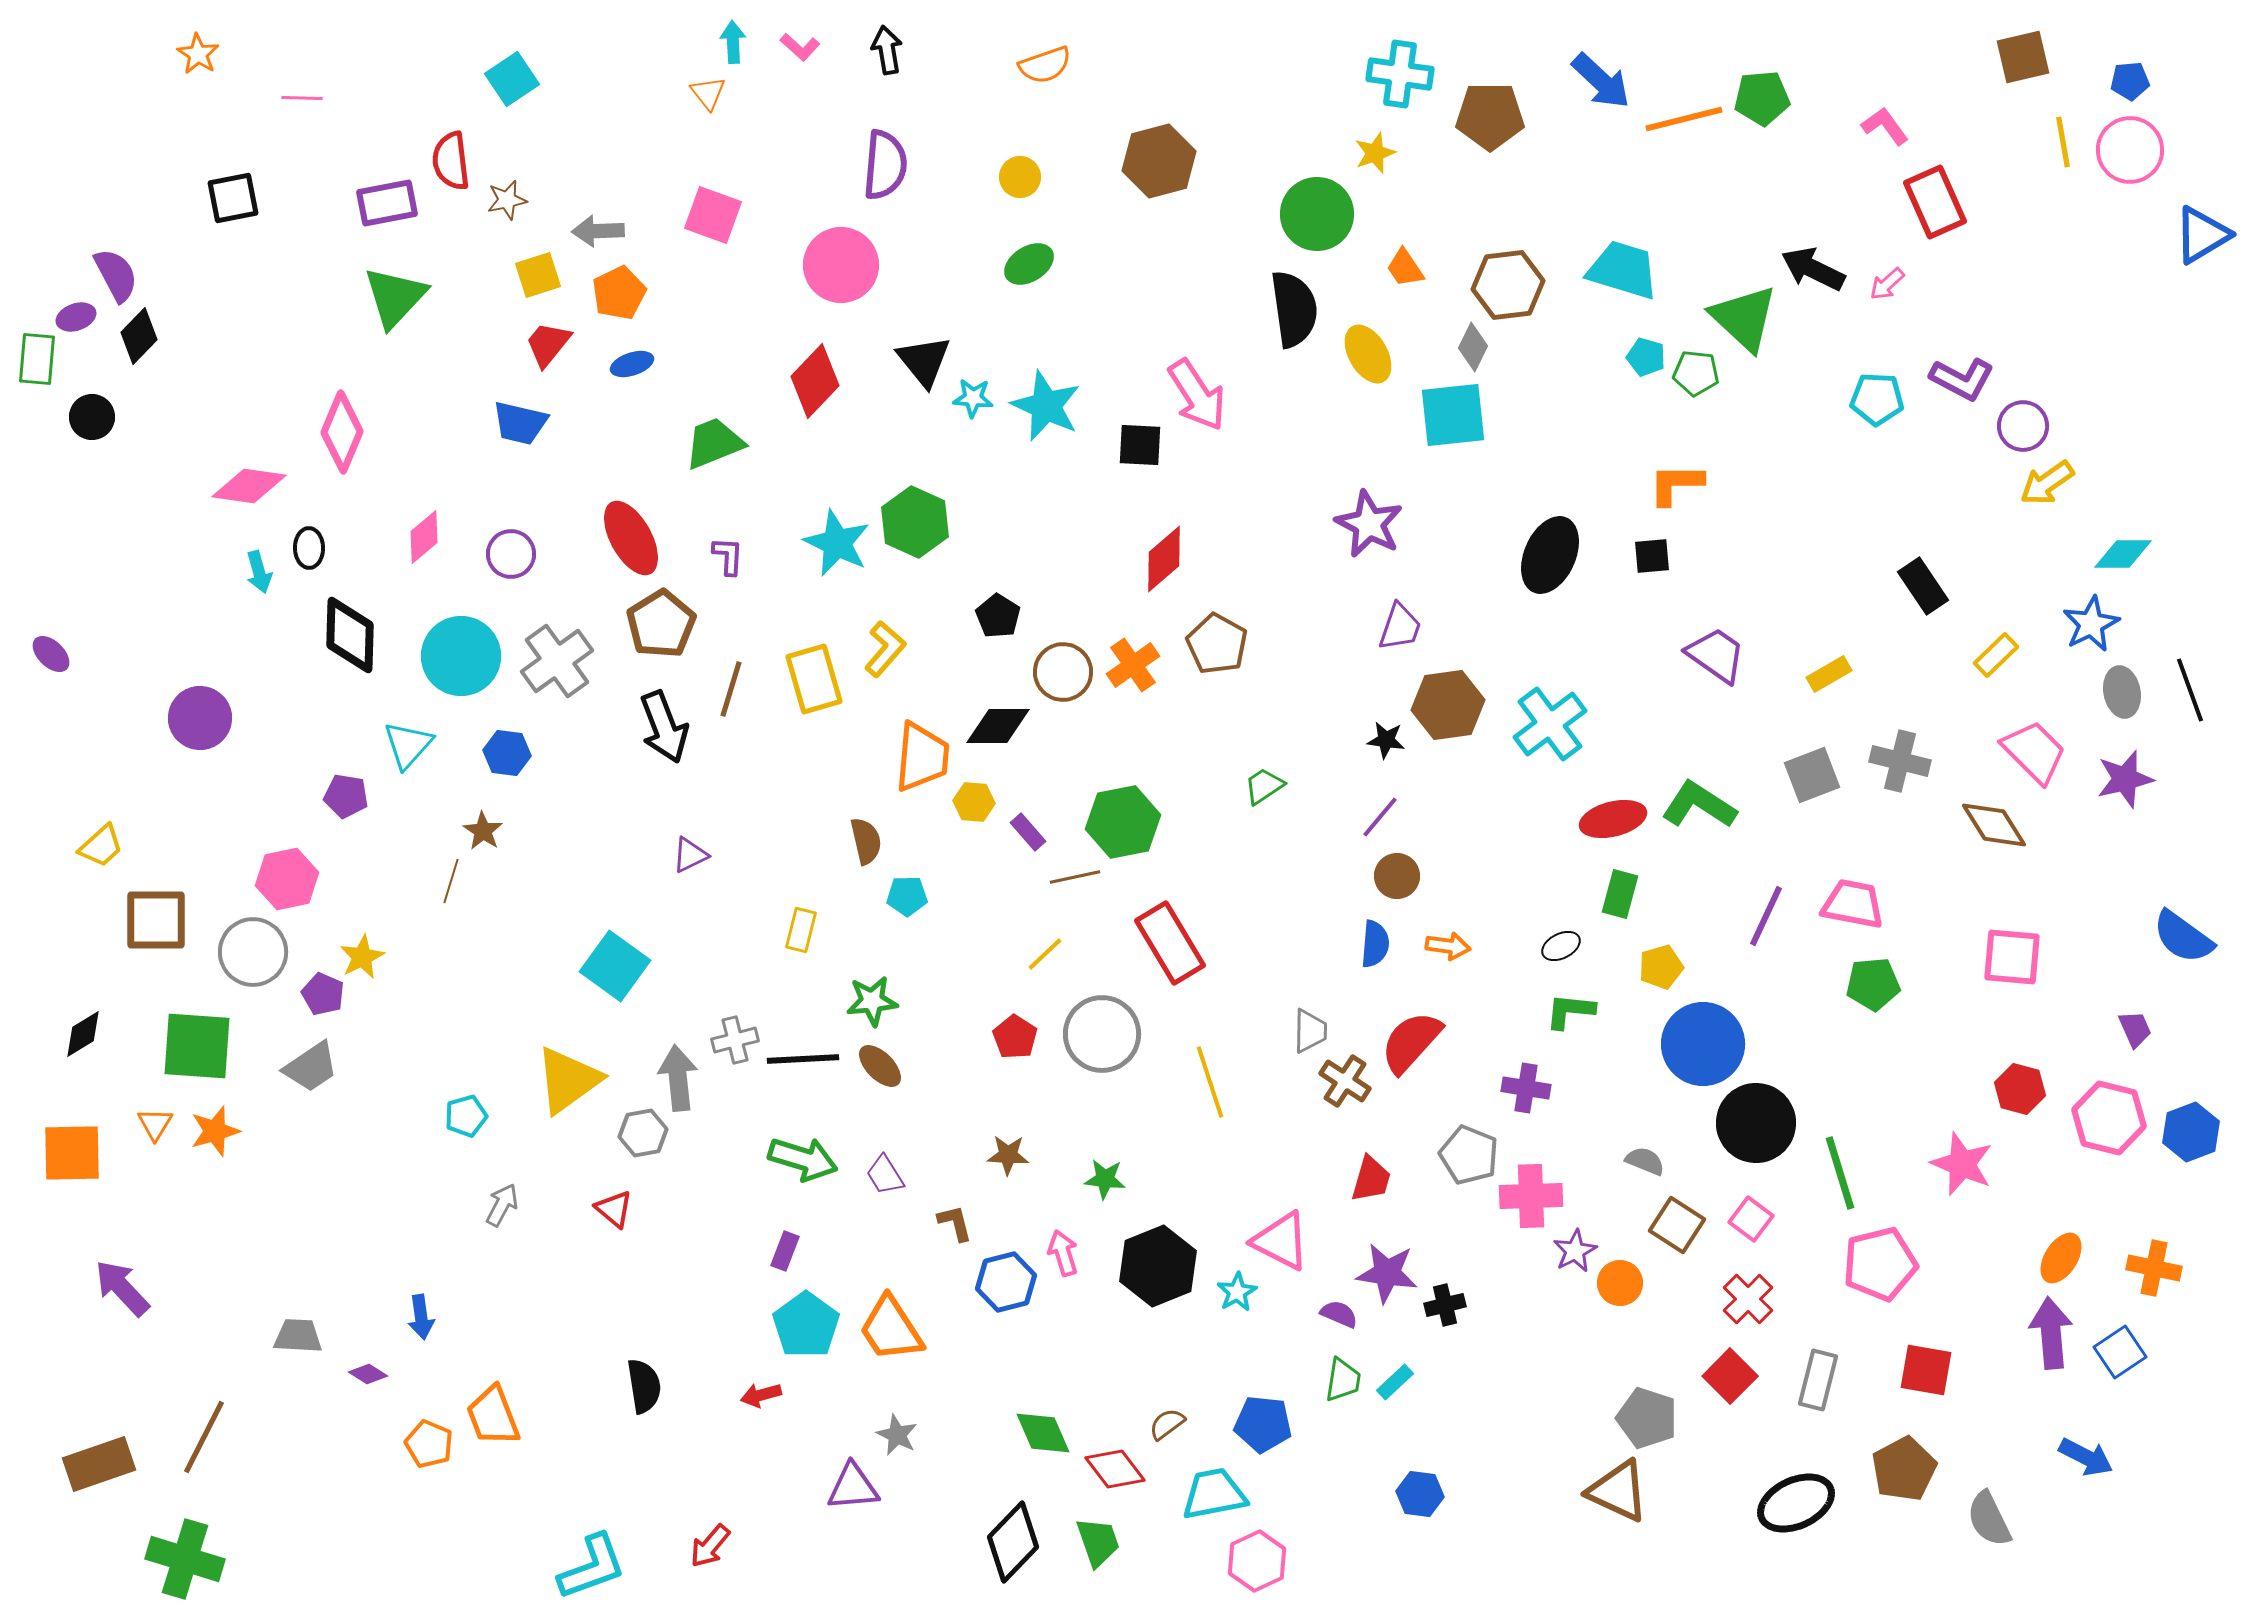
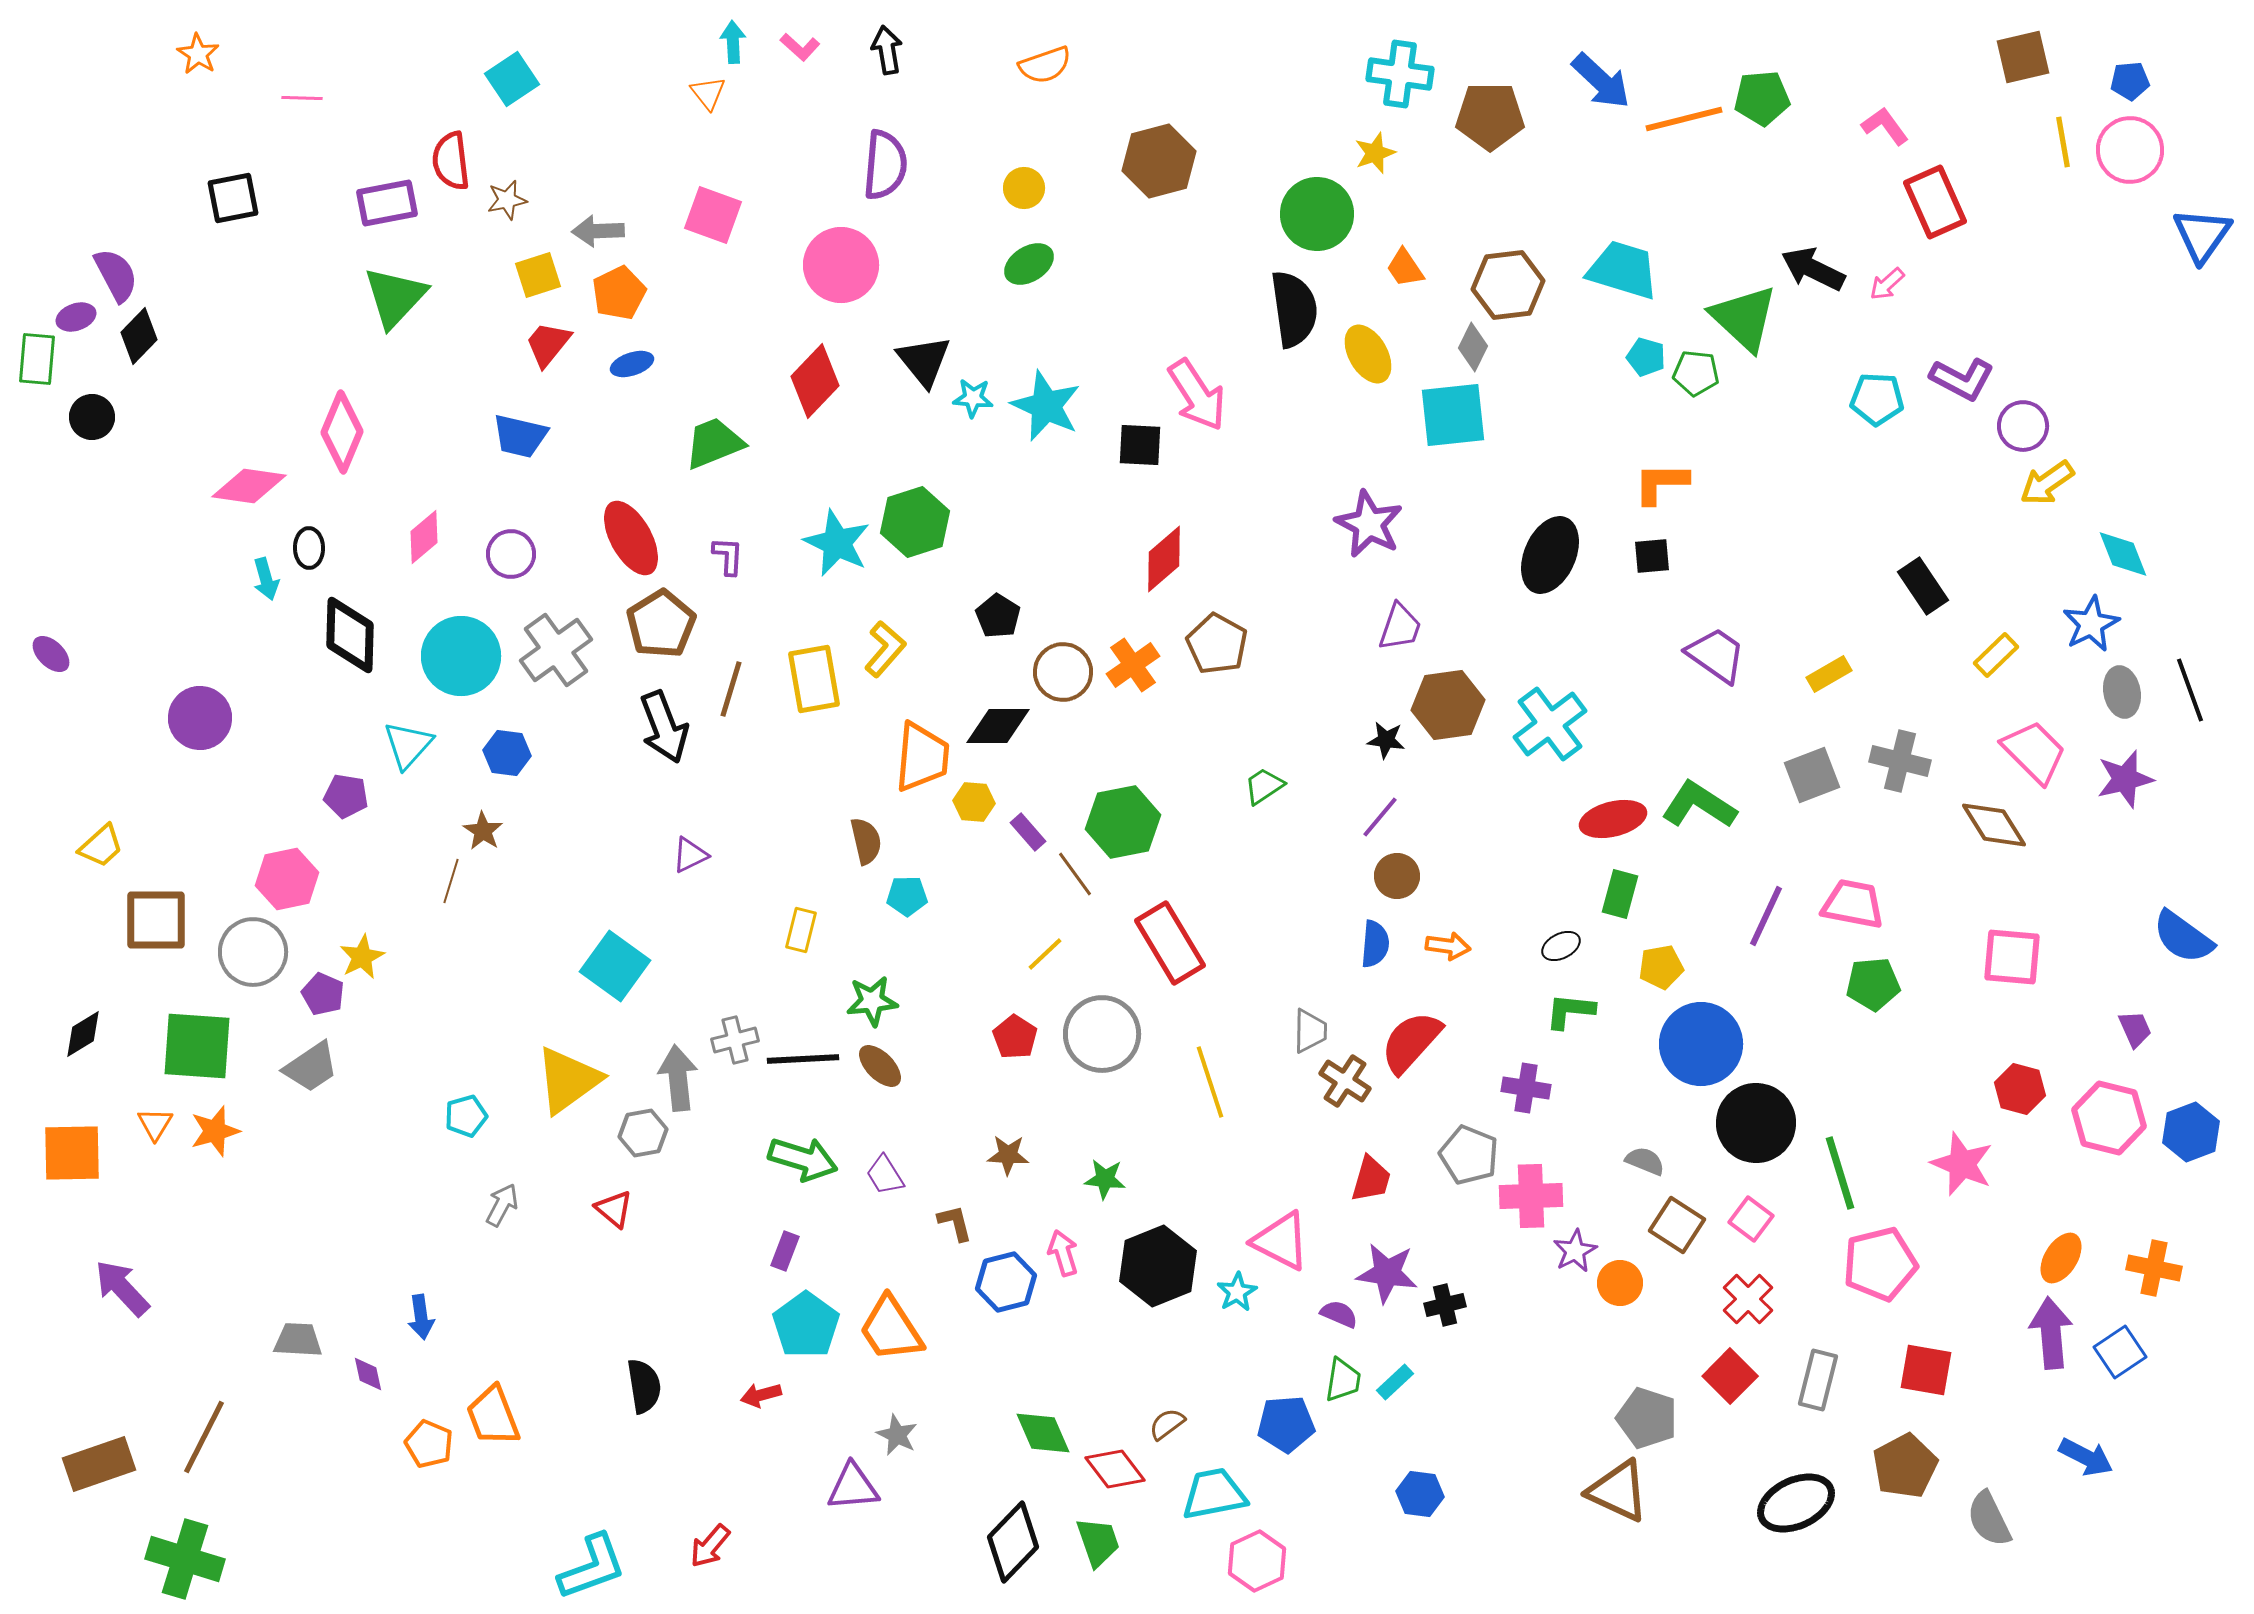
yellow circle at (1020, 177): moved 4 px right, 11 px down
blue triangle at (2202, 235): rotated 24 degrees counterclockwise
blue trapezoid at (520, 423): moved 13 px down
orange L-shape at (1676, 484): moved 15 px left, 1 px up
green hexagon at (915, 522): rotated 18 degrees clockwise
cyan diamond at (2123, 554): rotated 68 degrees clockwise
cyan arrow at (259, 572): moved 7 px right, 7 px down
gray cross at (557, 661): moved 1 px left, 11 px up
yellow rectangle at (814, 679): rotated 6 degrees clockwise
brown line at (1075, 877): moved 3 px up; rotated 66 degrees clockwise
yellow pentagon at (1661, 967): rotated 6 degrees clockwise
blue circle at (1703, 1044): moved 2 px left
gray trapezoid at (298, 1336): moved 4 px down
purple diamond at (368, 1374): rotated 45 degrees clockwise
blue pentagon at (1263, 1424): moved 23 px right; rotated 10 degrees counterclockwise
brown pentagon at (1904, 1469): moved 1 px right, 3 px up
